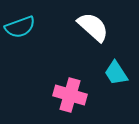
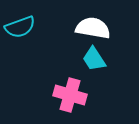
white semicircle: moved 1 px down; rotated 32 degrees counterclockwise
cyan trapezoid: moved 22 px left, 14 px up
